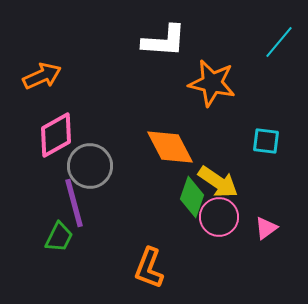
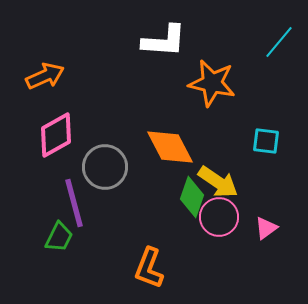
orange arrow: moved 3 px right
gray circle: moved 15 px right, 1 px down
